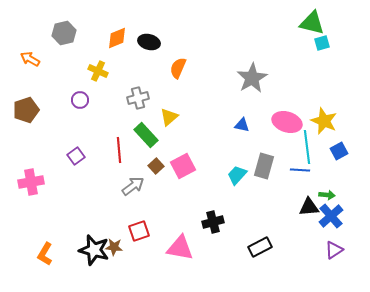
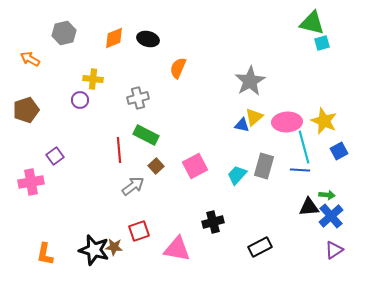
orange diamond: moved 3 px left
black ellipse: moved 1 px left, 3 px up
yellow cross: moved 5 px left, 8 px down; rotated 18 degrees counterclockwise
gray star: moved 2 px left, 3 px down
yellow triangle: moved 85 px right
pink ellipse: rotated 20 degrees counterclockwise
green rectangle: rotated 20 degrees counterclockwise
cyan line: moved 3 px left; rotated 8 degrees counterclockwise
purple square: moved 21 px left
pink square: moved 12 px right
pink triangle: moved 3 px left, 1 px down
orange L-shape: rotated 20 degrees counterclockwise
